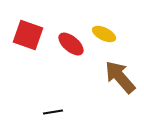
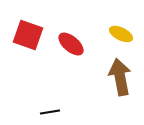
yellow ellipse: moved 17 px right
brown arrow: rotated 30 degrees clockwise
black line: moved 3 px left
